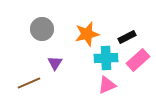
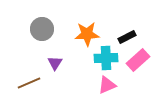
orange star: rotated 10 degrees clockwise
